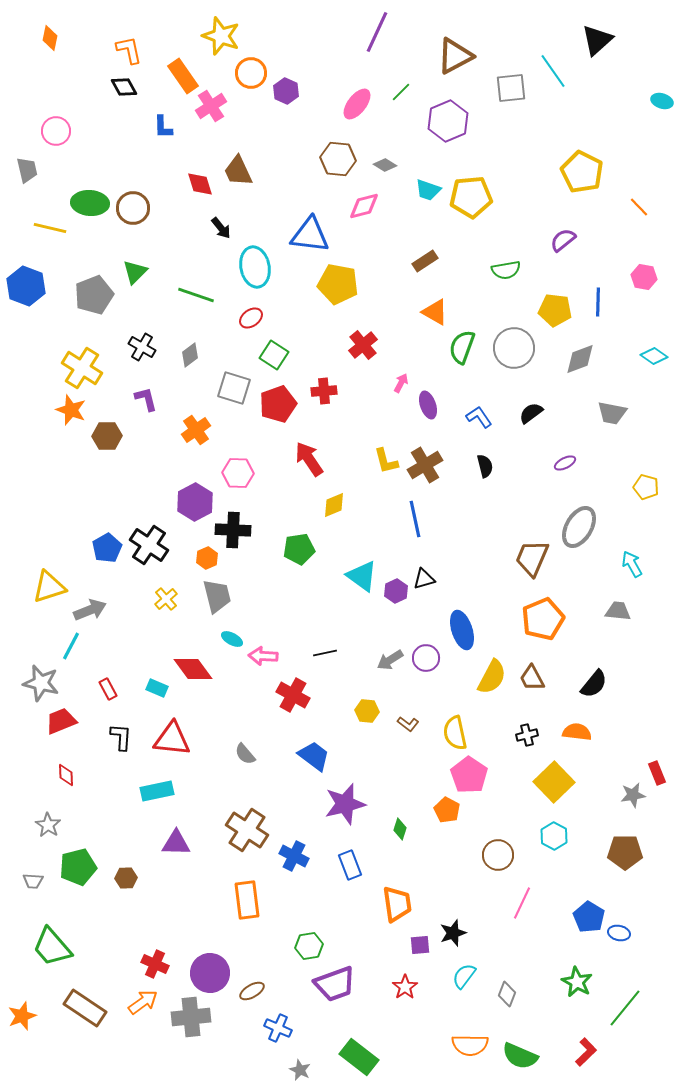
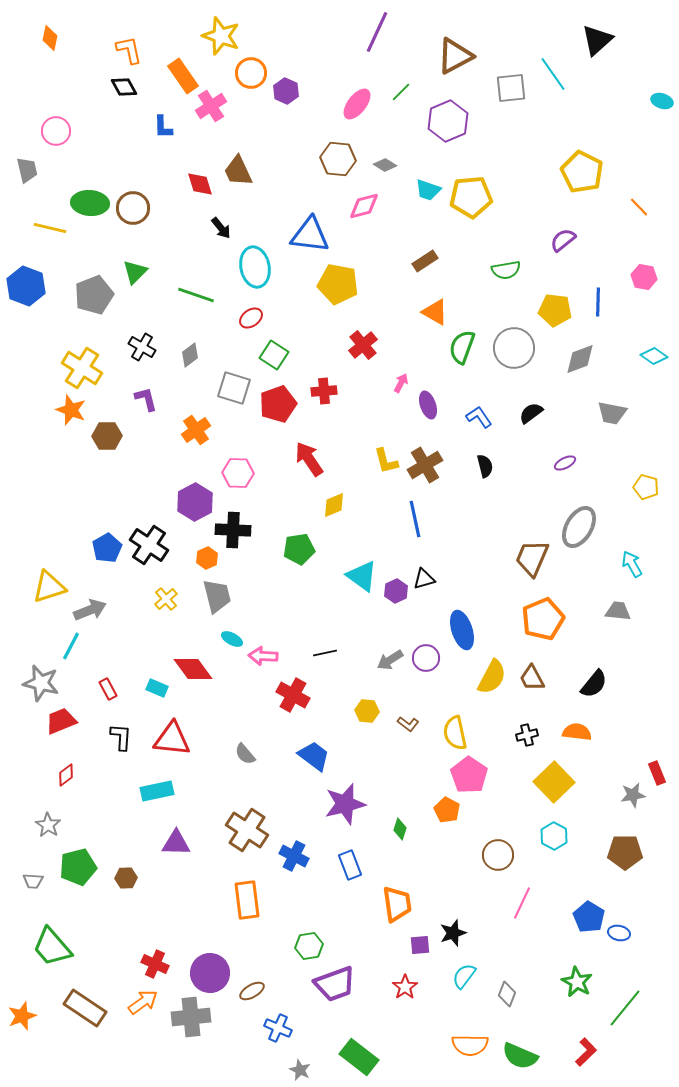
cyan line at (553, 71): moved 3 px down
red diamond at (66, 775): rotated 55 degrees clockwise
